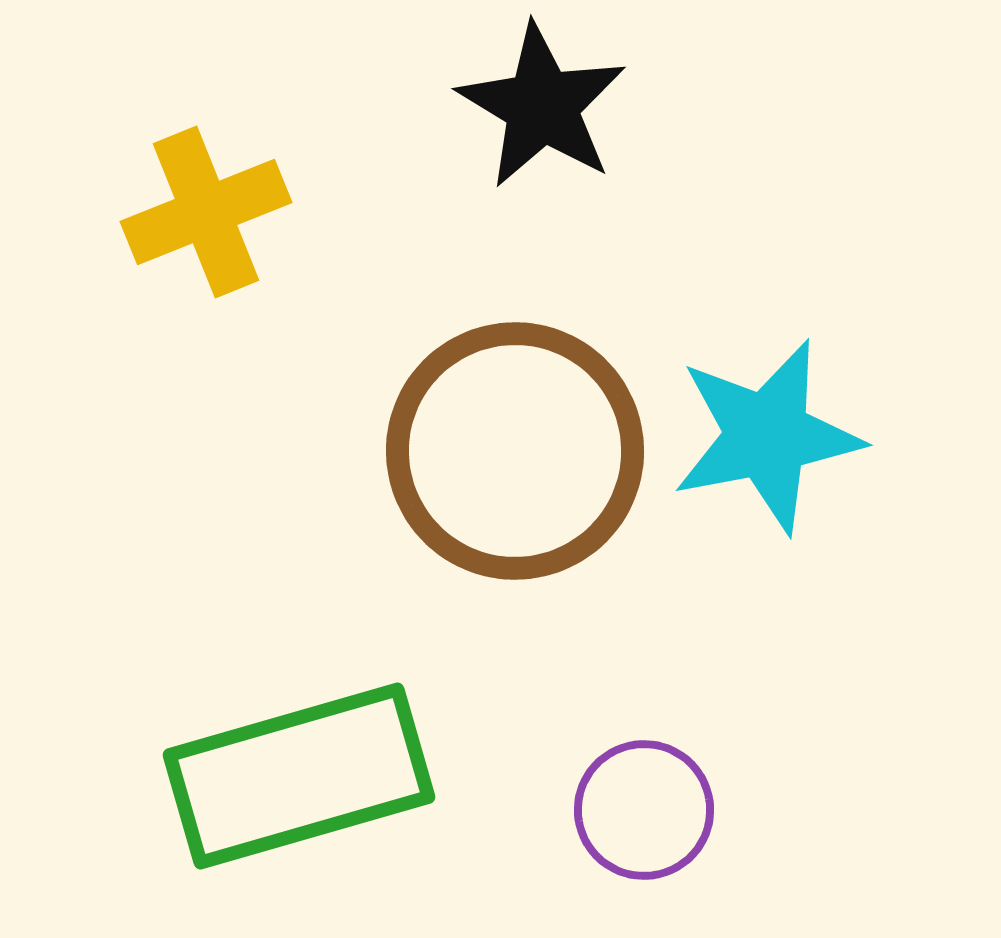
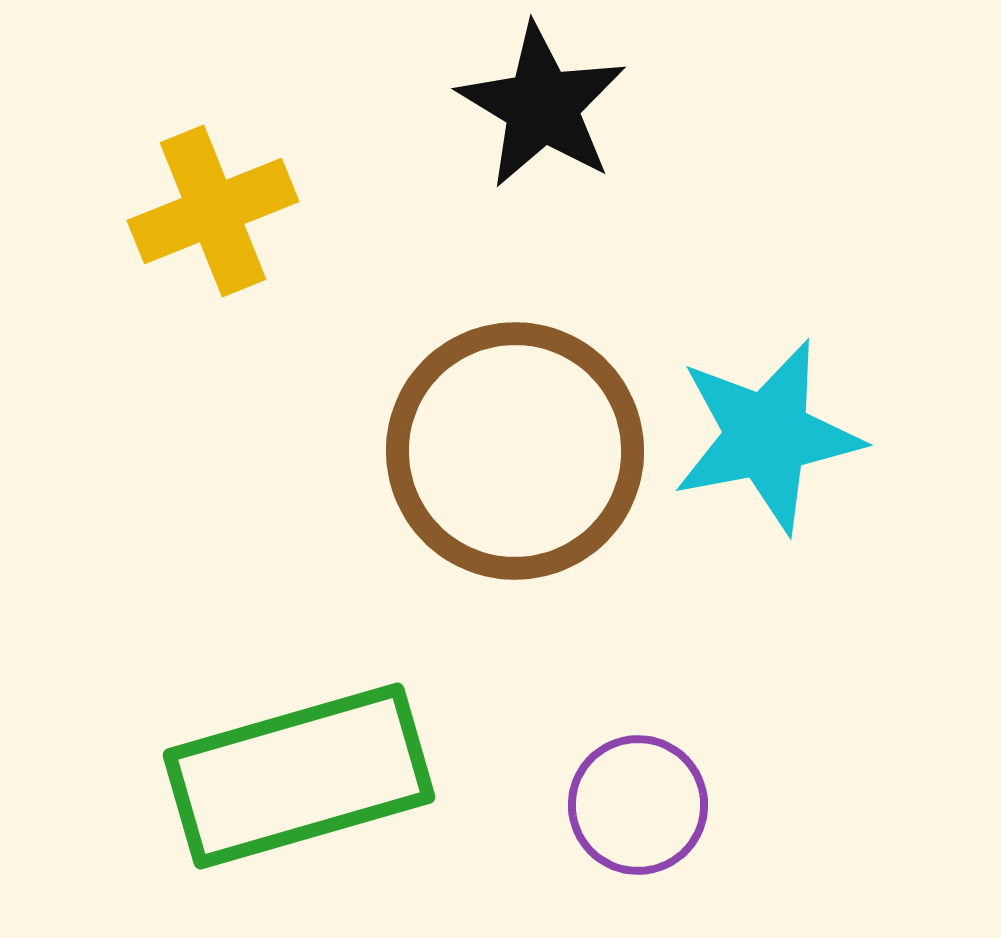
yellow cross: moved 7 px right, 1 px up
purple circle: moved 6 px left, 5 px up
